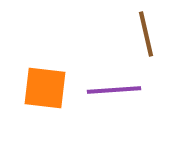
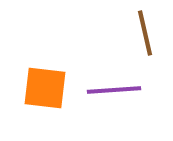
brown line: moved 1 px left, 1 px up
